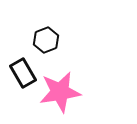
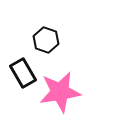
black hexagon: rotated 20 degrees counterclockwise
